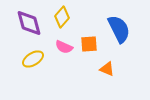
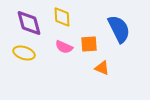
yellow diamond: rotated 45 degrees counterclockwise
yellow ellipse: moved 9 px left, 6 px up; rotated 50 degrees clockwise
orange triangle: moved 5 px left, 1 px up
